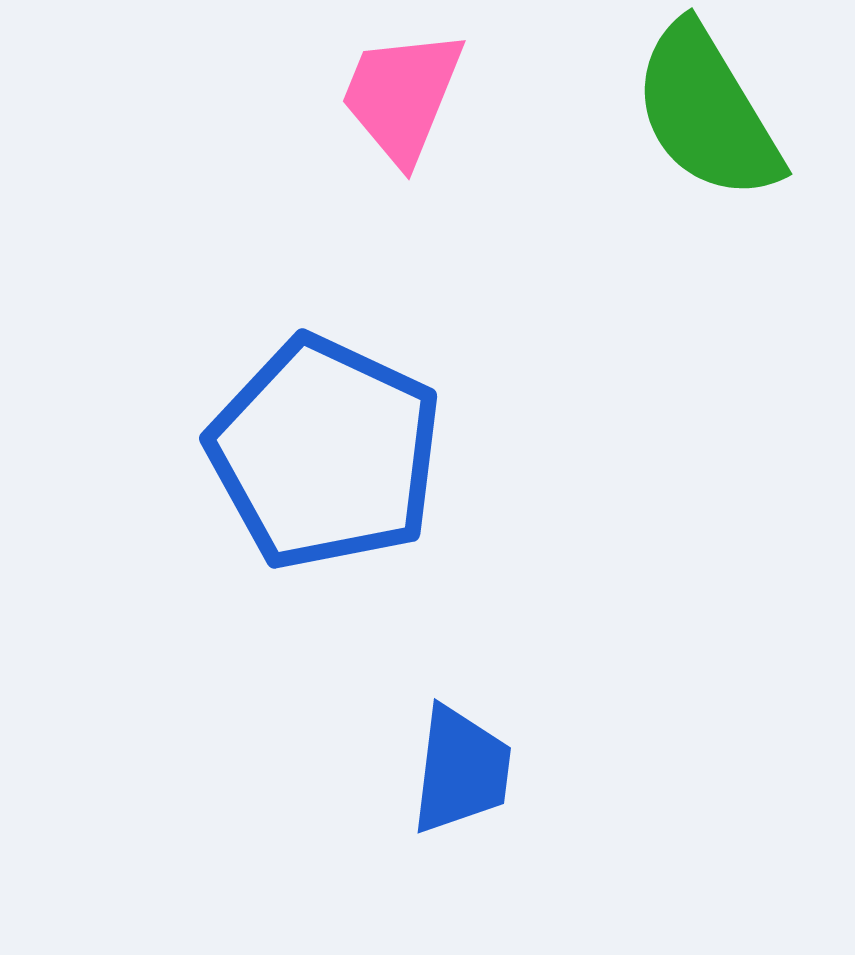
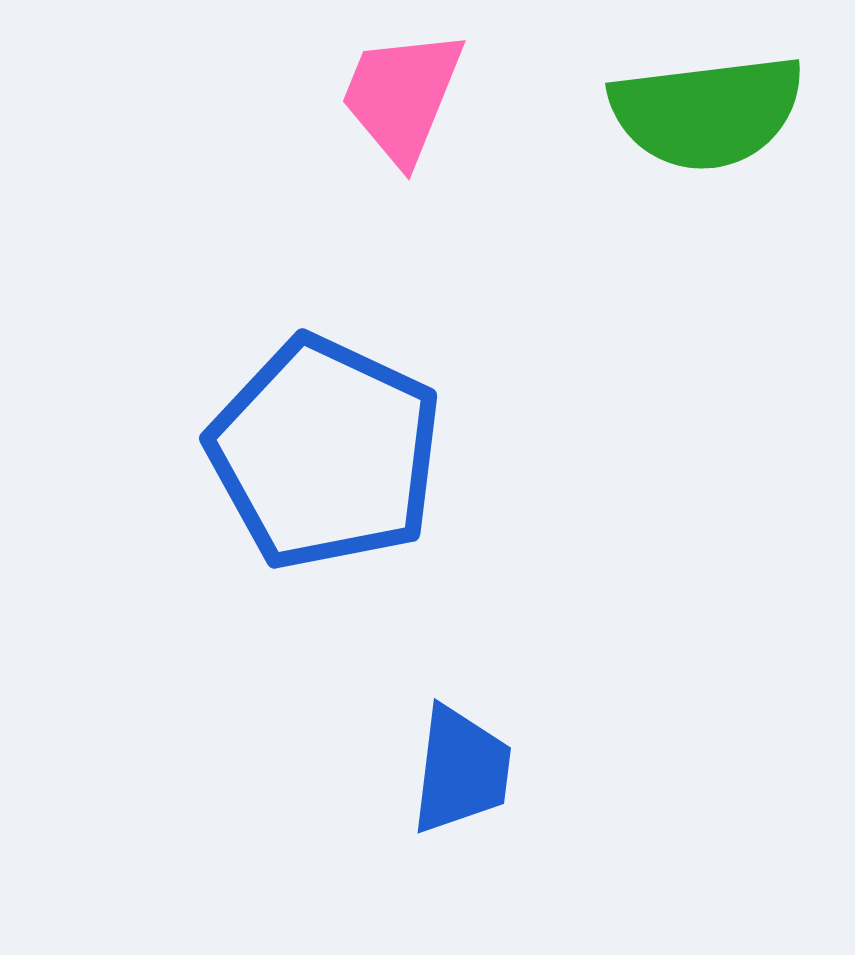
green semicircle: rotated 66 degrees counterclockwise
